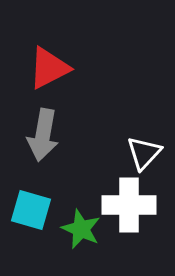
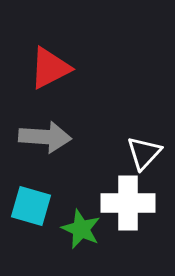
red triangle: moved 1 px right
gray arrow: moved 2 px right, 2 px down; rotated 96 degrees counterclockwise
white cross: moved 1 px left, 2 px up
cyan square: moved 4 px up
